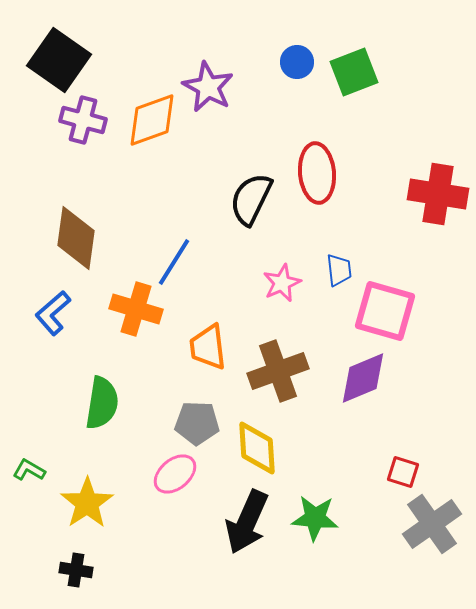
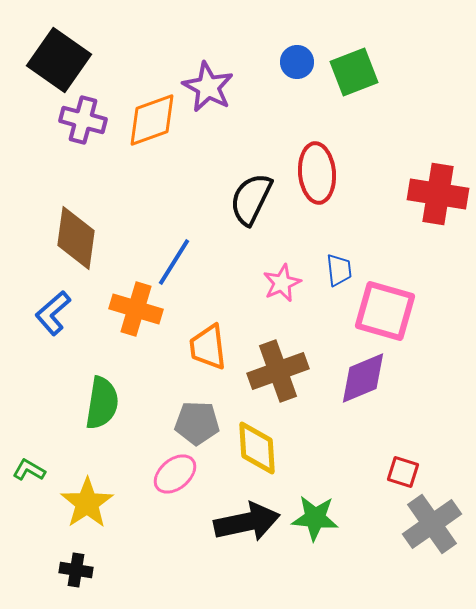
black arrow: rotated 126 degrees counterclockwise
